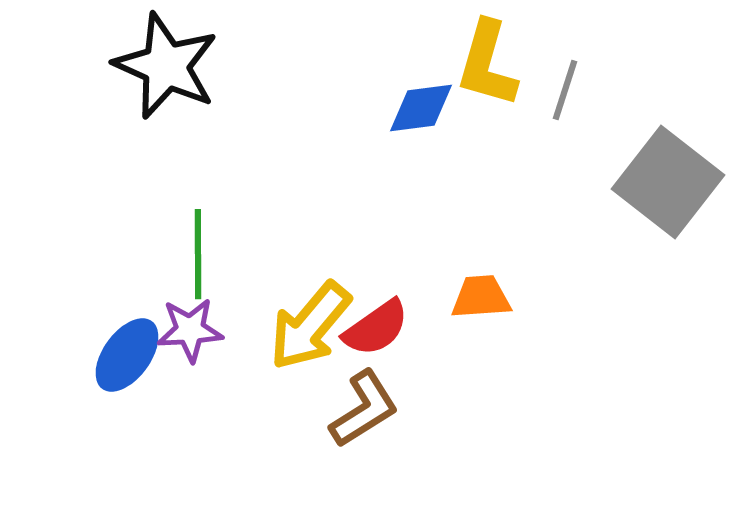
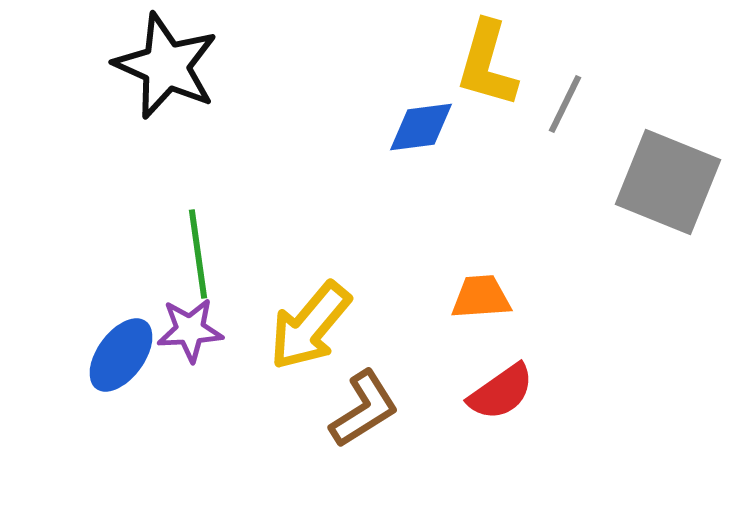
gray line: moved 14 px down; rotated 8 degrees clockwise
blue diamond: moved 19 px down
gray square: rotated 16 degrees counterclockwise
green line: rotated 8 degrees counterclockwise
red semicircle: moved 125 px right, 64 px down
blue ellipse: moved 6 px left
